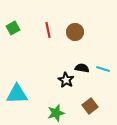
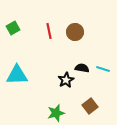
red line: moved 1 px right, 1 px down
black star: rotated 14 degrees clockwise
cyan triangle: moved 19 px up
